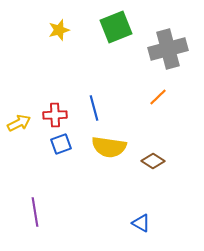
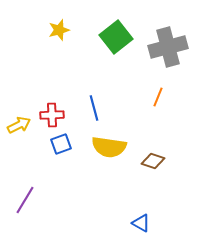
green square: moved 10 px down; rotated 16 degrees counterclockwise
gray cross: moved 2 px up
orange line: rotated 24 degrees counterclockwise
red cross: moved 3 px left
yellow arrow: moved 2 px down
brown diamond: rotated 15 degrees counterclockwise
purple line: moved 10 px left, 12 px up; rotated 40 degrees clockwise
